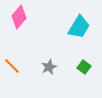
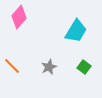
cyan trapezoid: moved 3 px left, 4 px down
